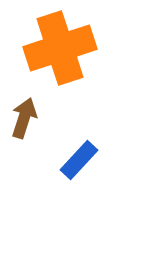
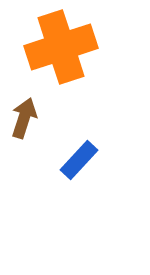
orange cross: moved 1 px right, 1 px up
